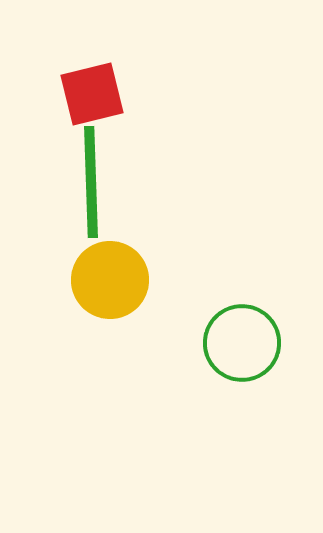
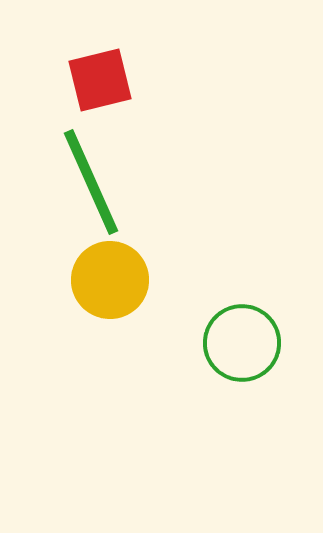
red square: moved 8 px right, 14 px up
green line: rotated 22 degrees counterclockwise
